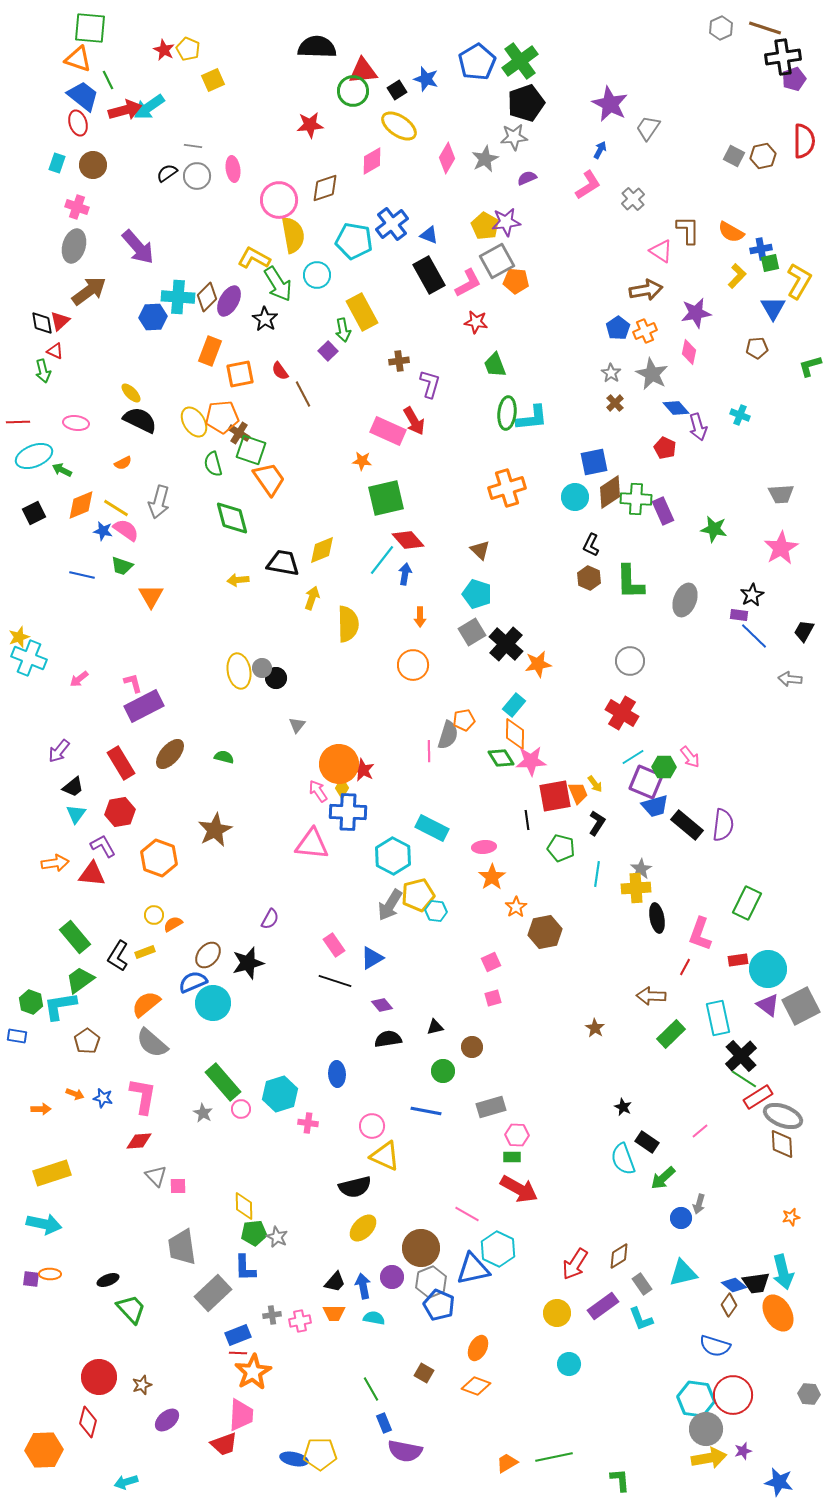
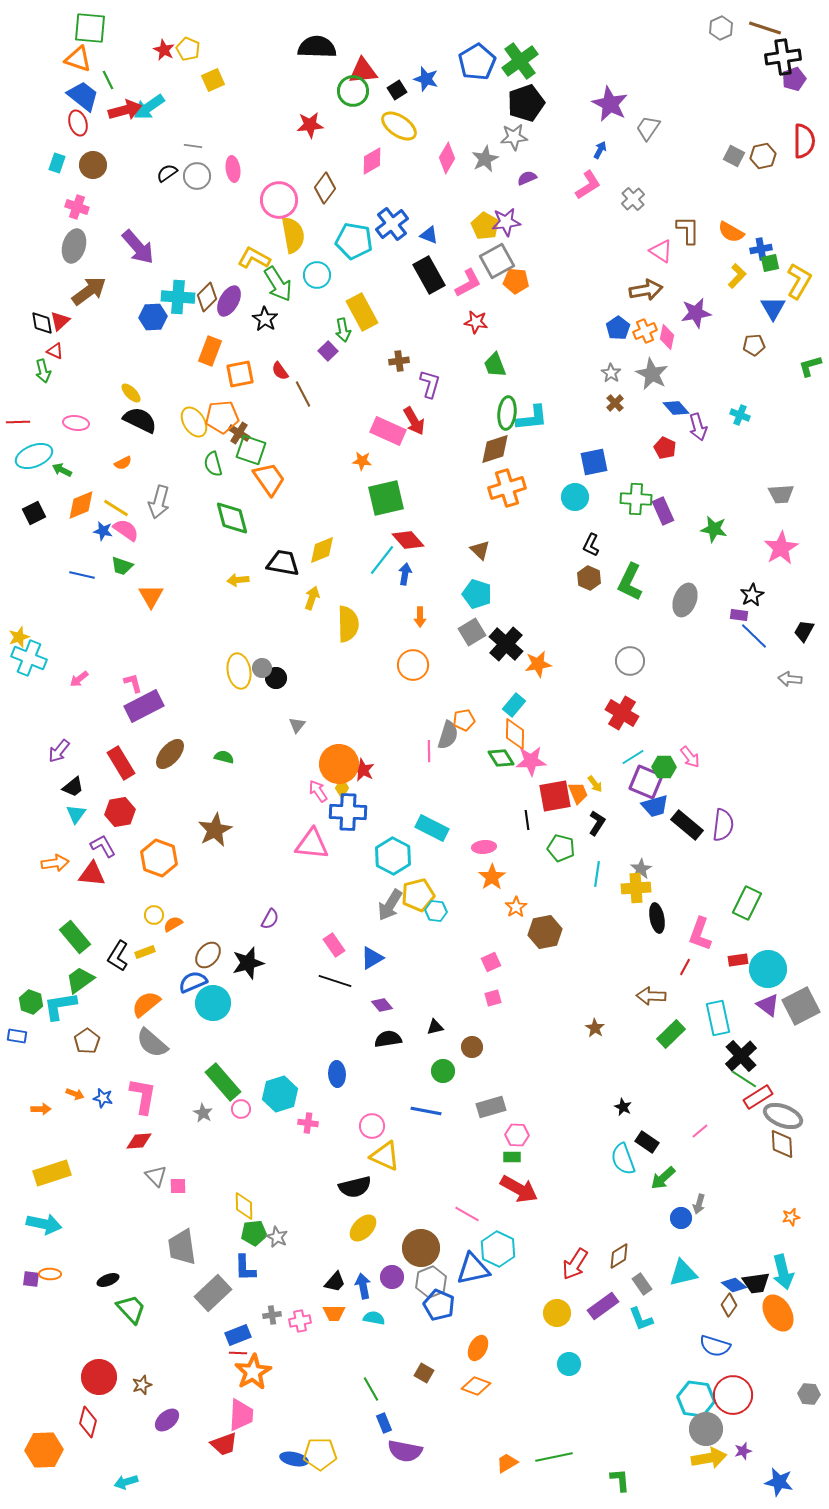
brown diamond at (325, 188): rotated 36 degrees counterclockwise
brown pentagon at (757, 348): moved 3 px left, 3 px up
pink diamond at (689, 352): moved 22 px left, 15 px up
brown diamond at (610, 492): moved 115 px left, 43 px up; rotated 16 degrees clockwise
green L-shape at (630, 582): rotated 27 degrees clockwise
